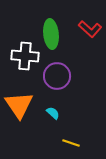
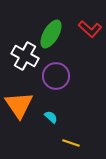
green ellipse: rotated 36 degrees clockwise
white cross: rotated 24 degrees clockwise
purple circle: moved 1 px left
cyan semicircle: moved 2 px left, 4 px down
